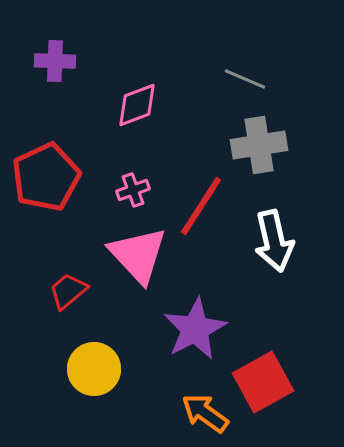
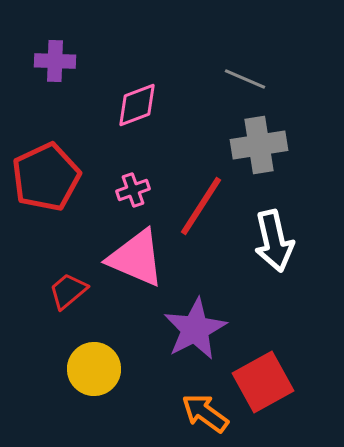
pink triangle: moved 2 px left, 3 px down; rotated 24 degrees counterclockwise
